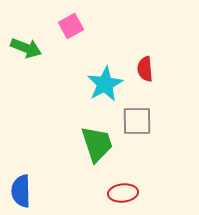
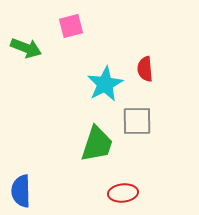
pink square: rotated 15 degrees clockwise
green trapezoid: rotated 36 degrees clockwise
